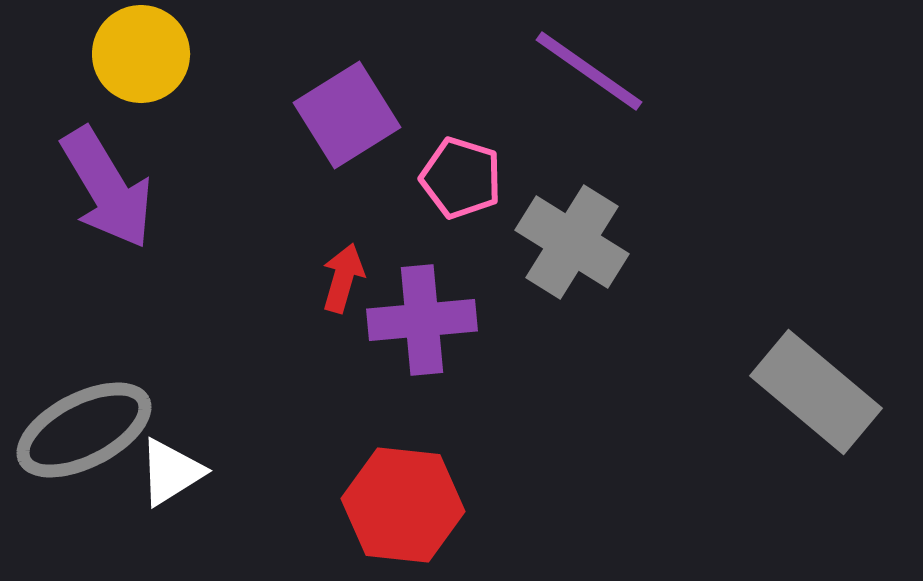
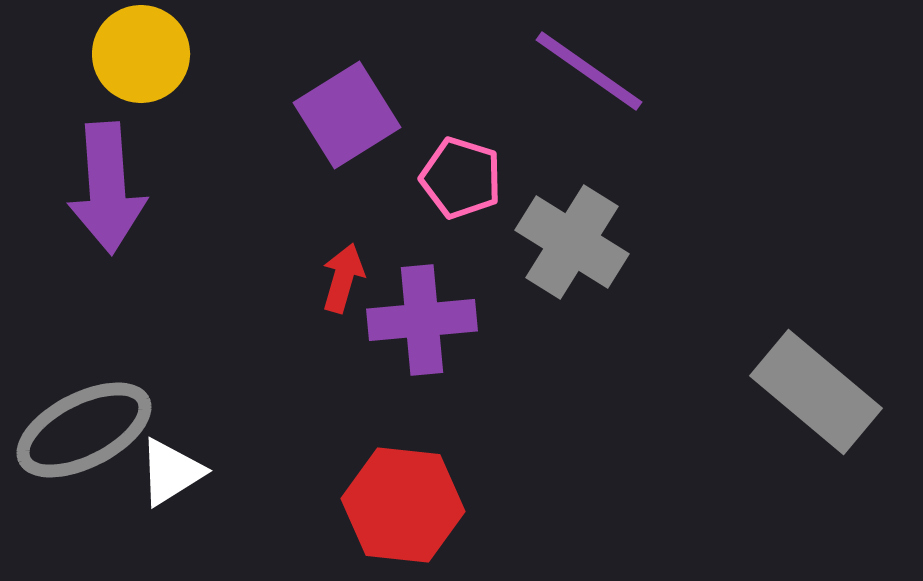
purple arrow: rotated 27 degrees clockwise
